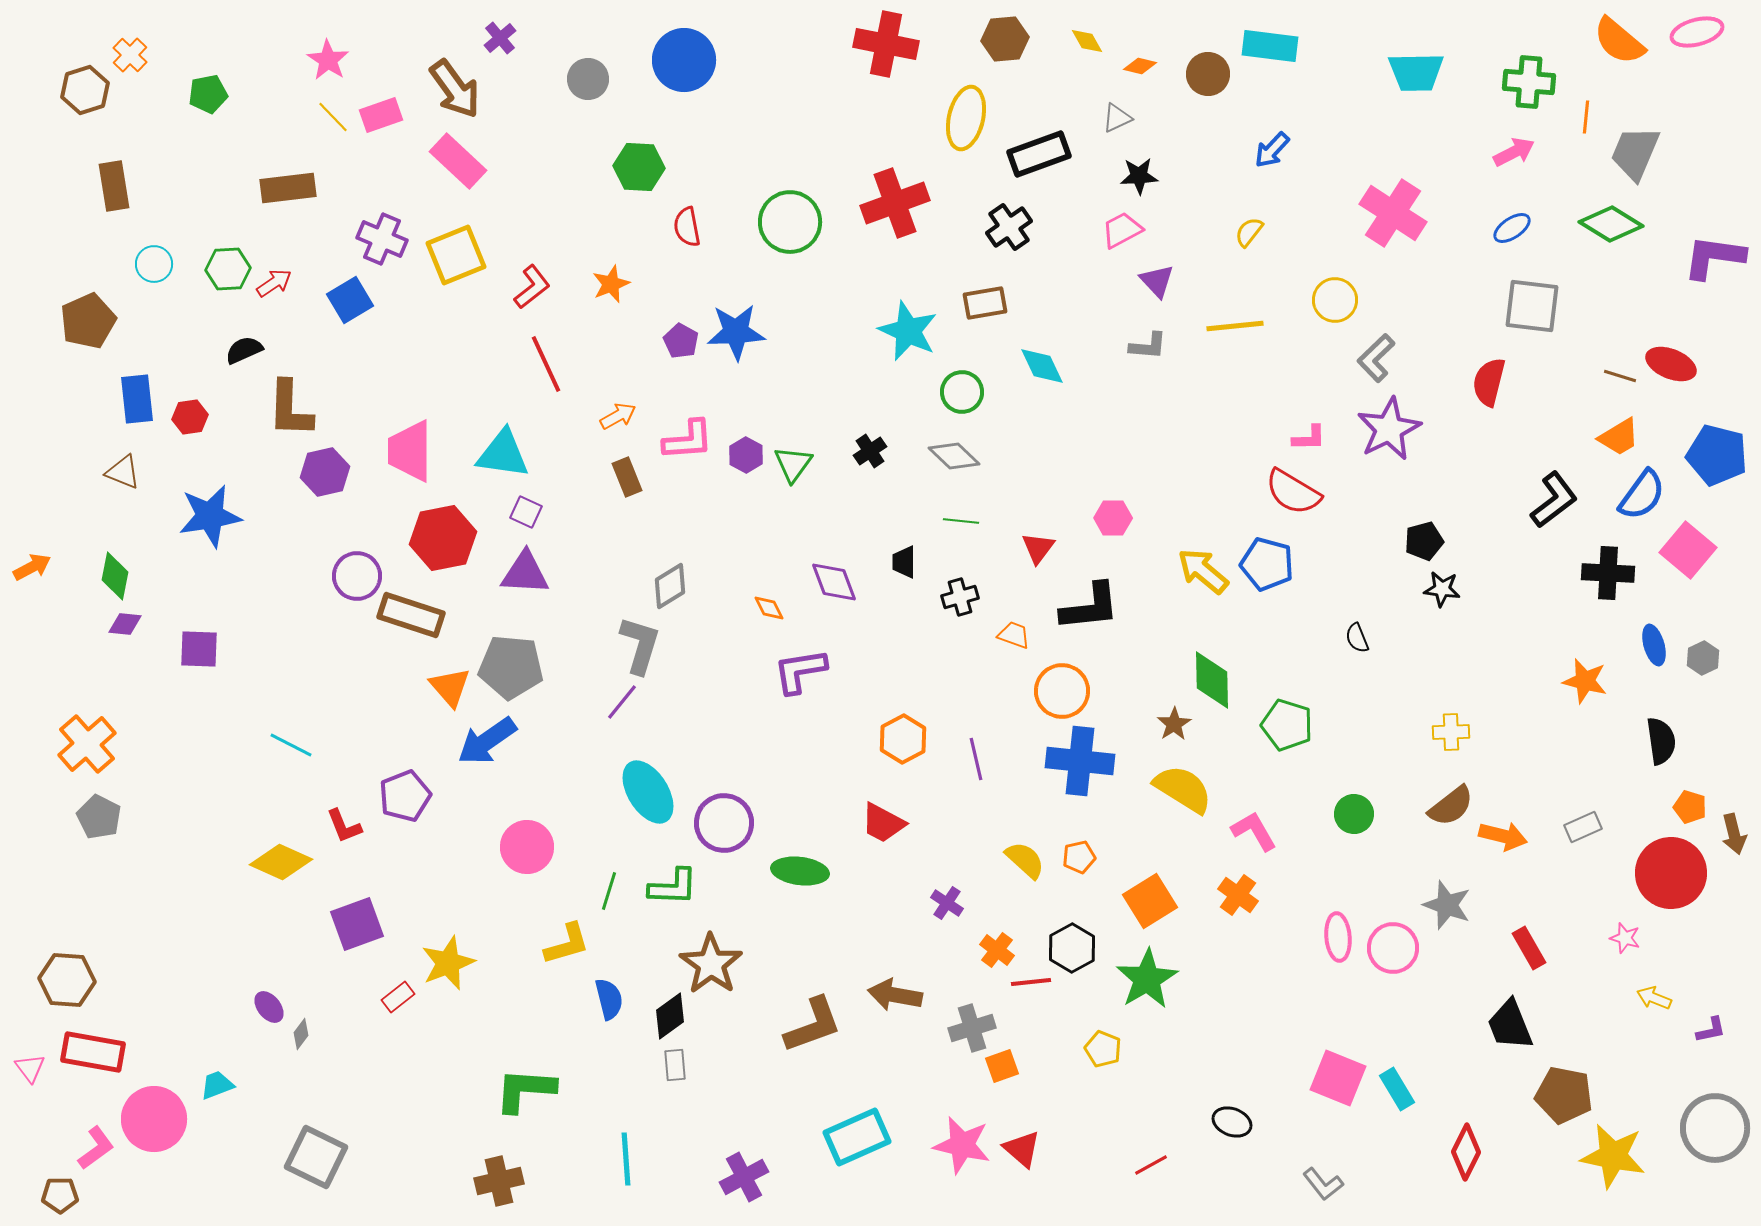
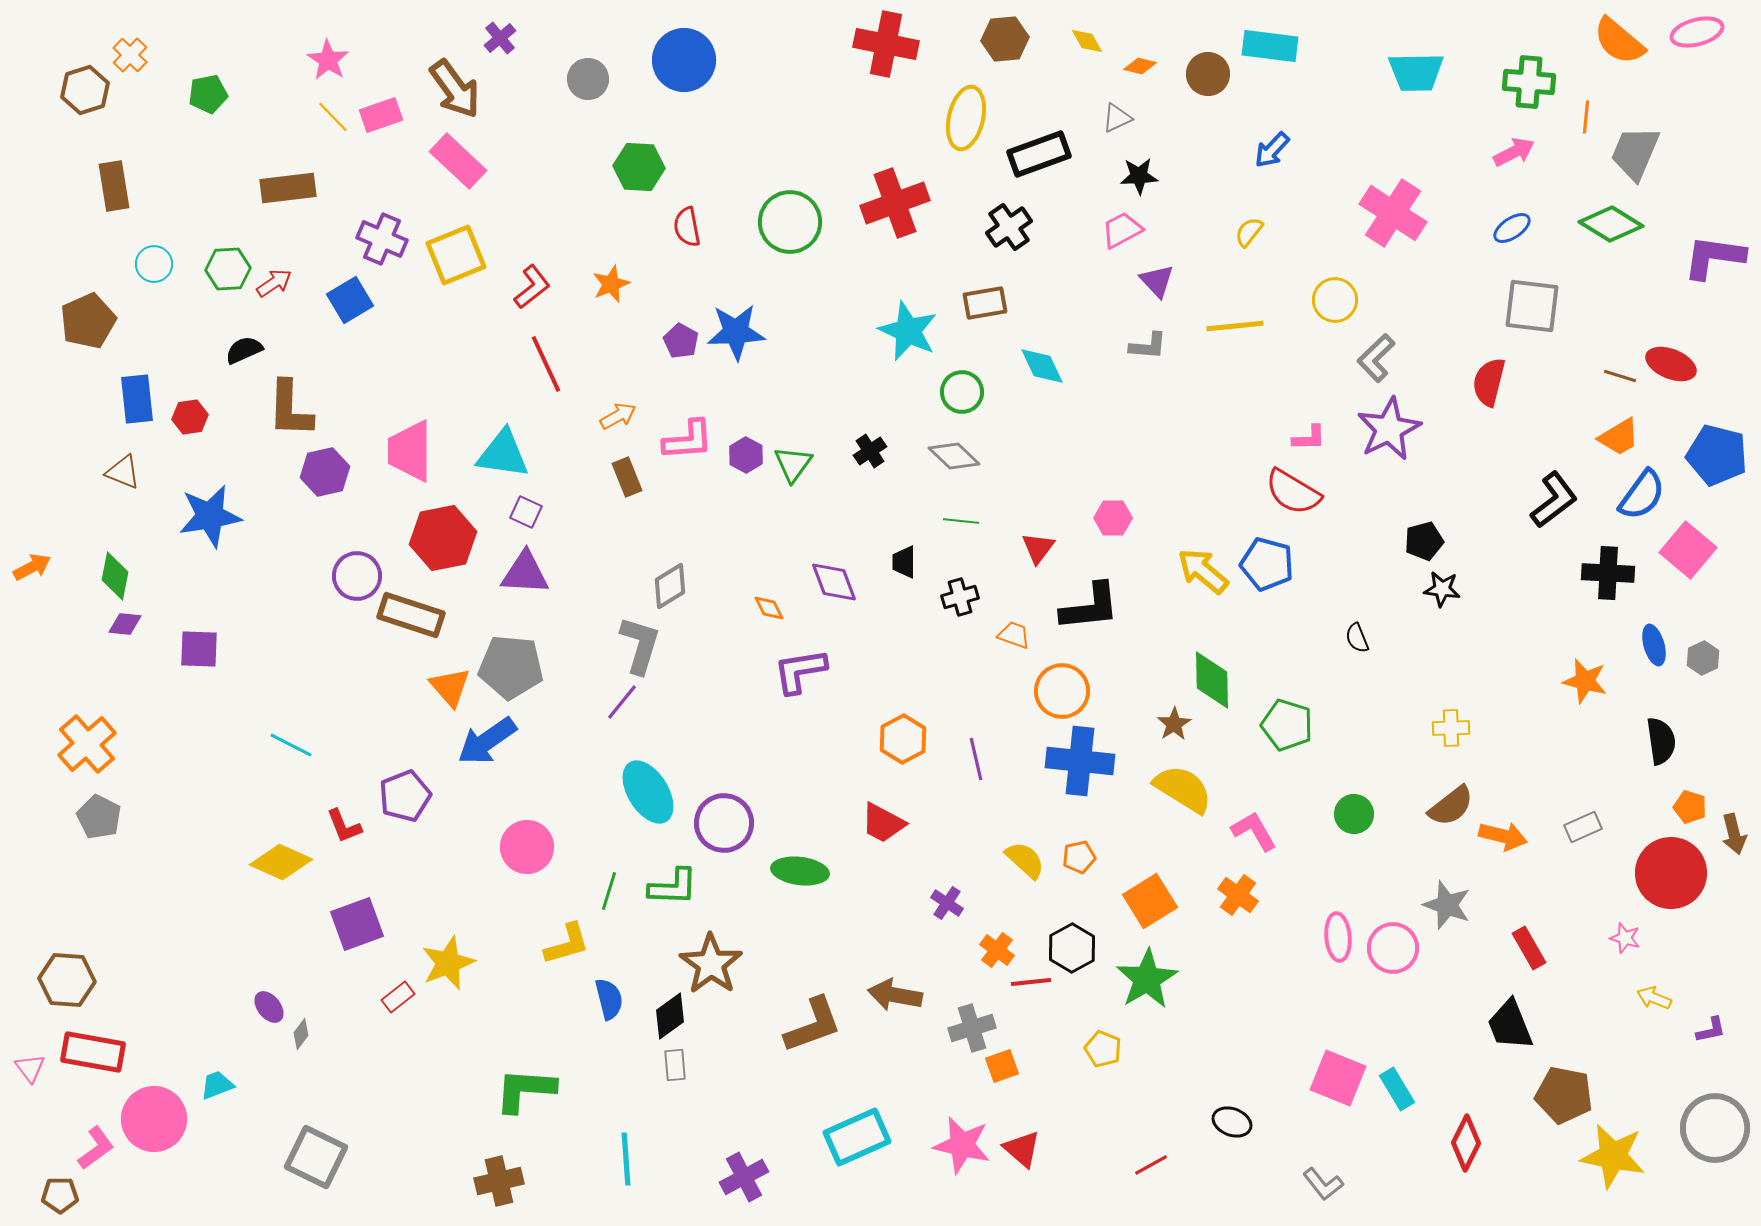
yellow cross at (1451, 732): moved 4 px up
red diamond at (1466, 1152): moved 9 px up
